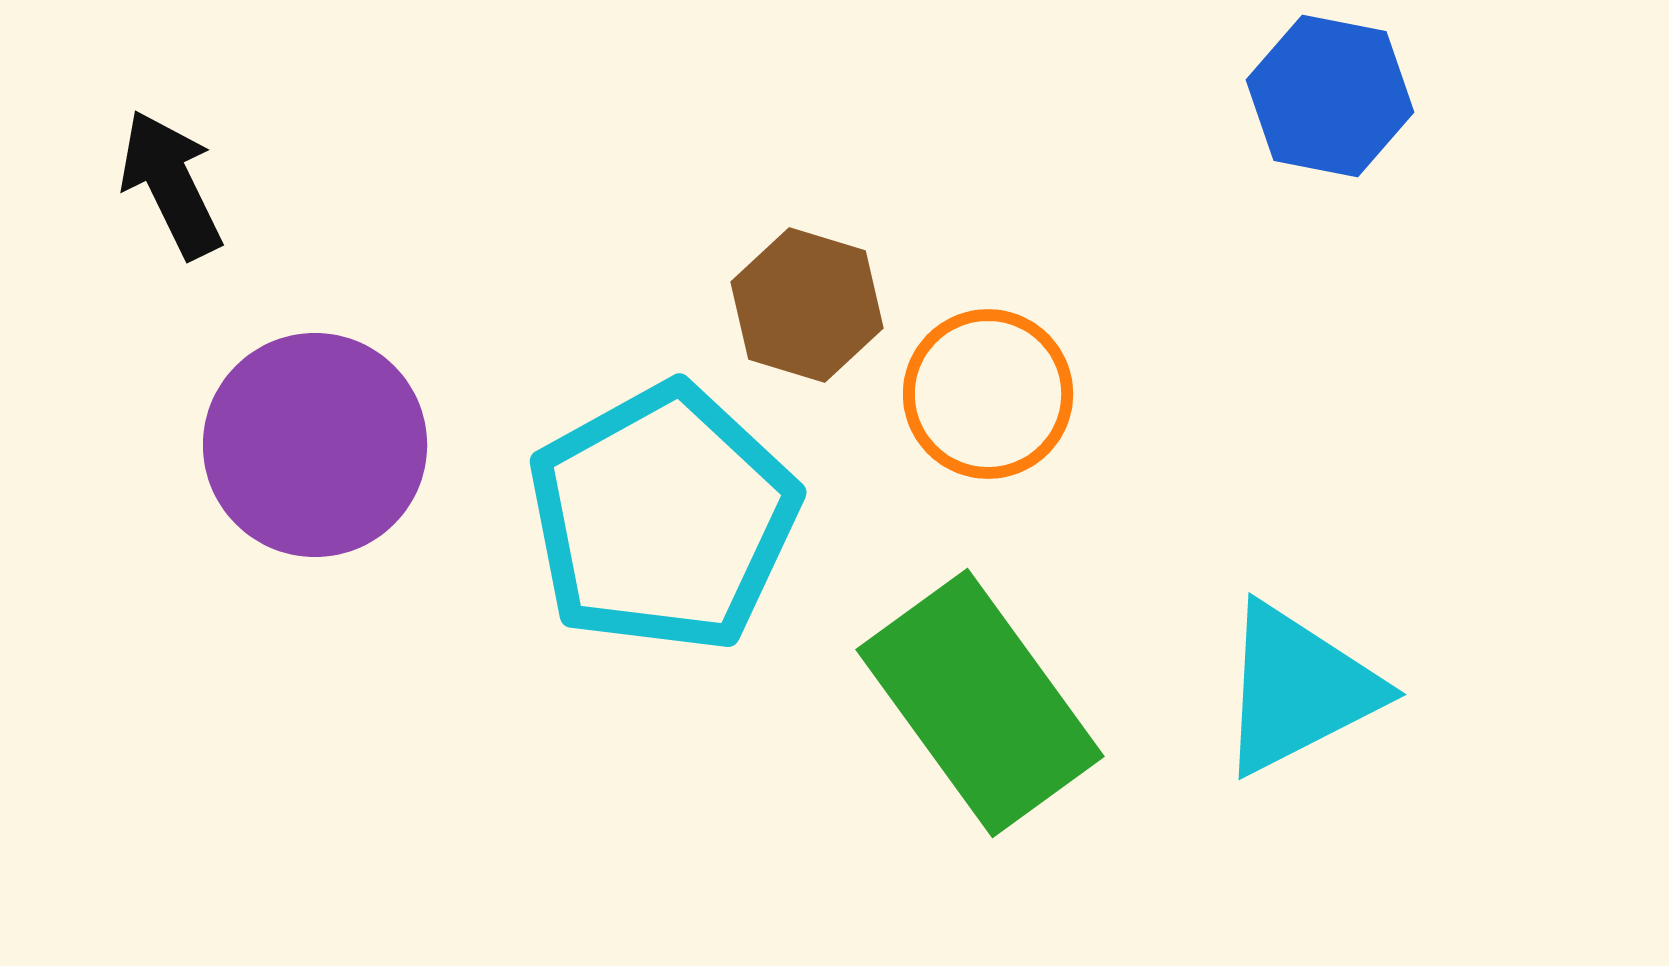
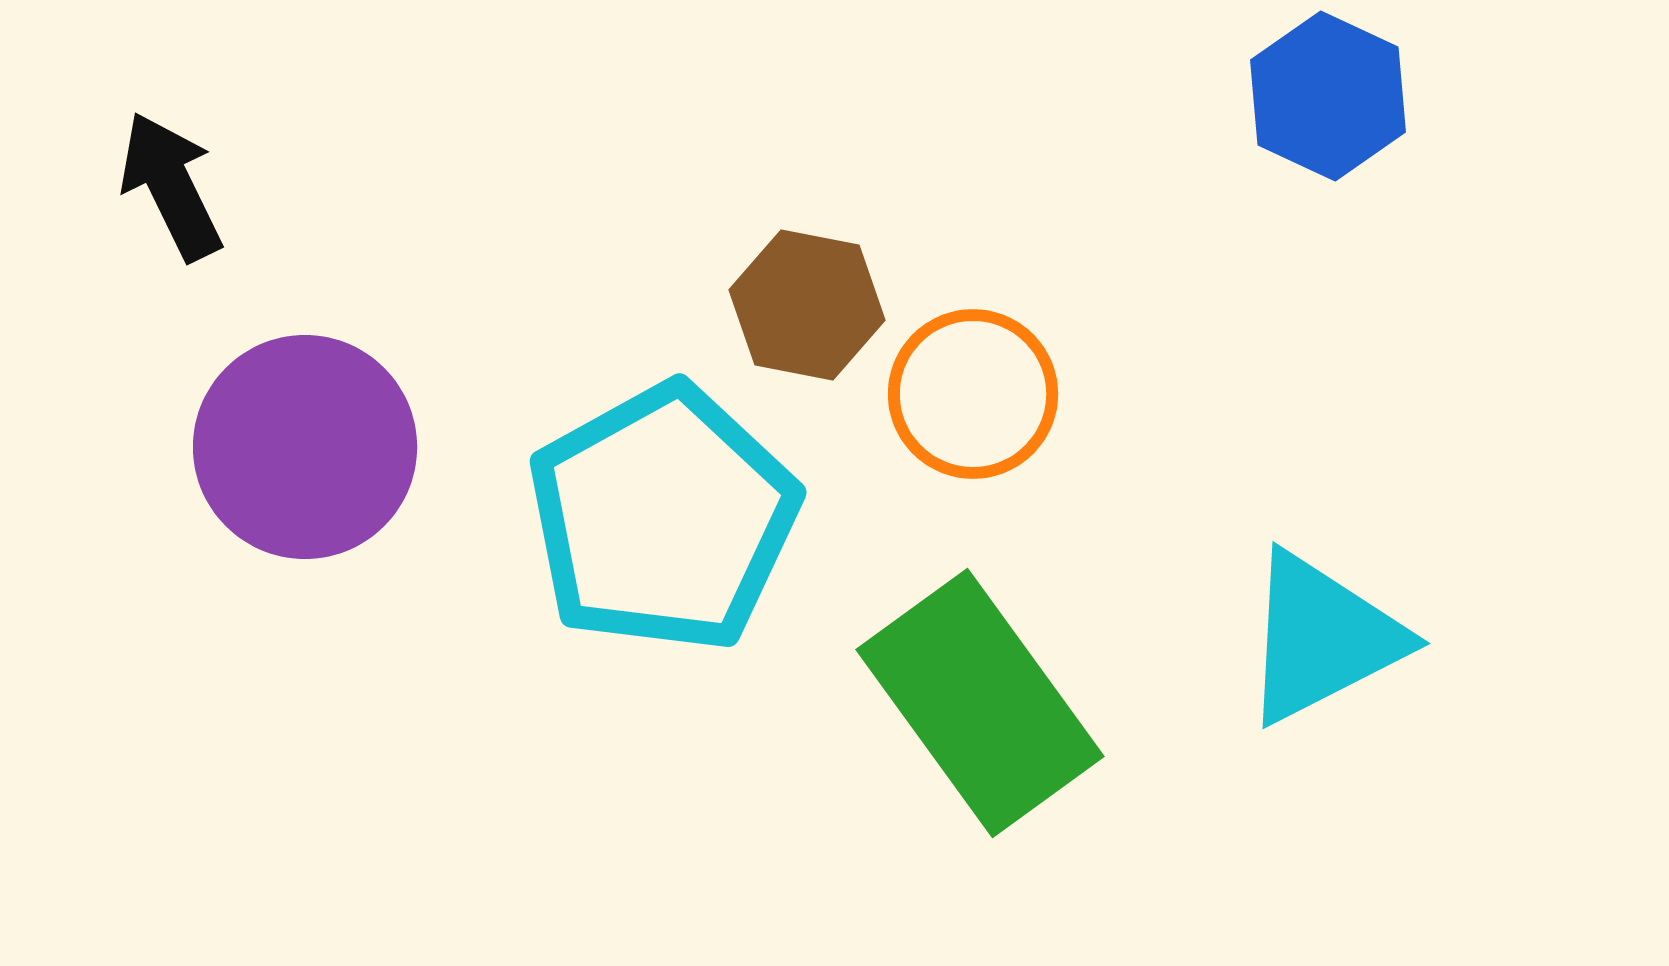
blue hexagon: moved 2 px left; rotated 14 degrees clockwise
black arrow: moved 2 px down
brown hexagon: rotated 6 degrees counterclockwise
orange circle: moved 15 px left
purple circle: moved 10 px left, 2 px down
cyan triangle: moved 24 px right, 51 px up
